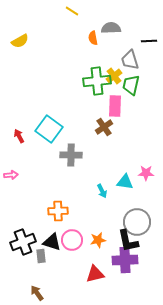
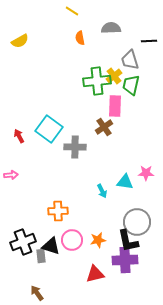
orange semicircle: moved 13 px left
gray cross: moved 4 px right, 8 px up
black triangle: moved 1 px left, 4 px down
